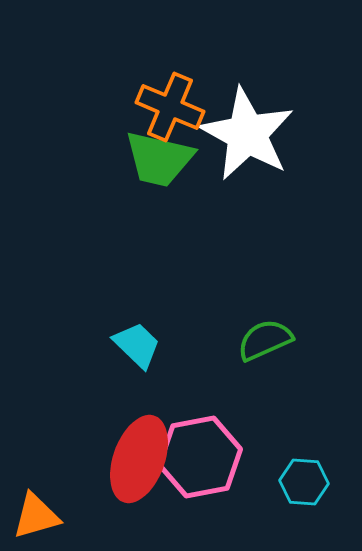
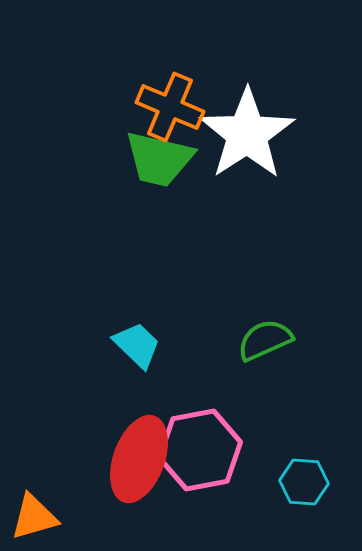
white star: rotated 10 degrees clockwise
pink hexagon: moved 7 px up
orange triangle: moved 2 px left, 1 px down
